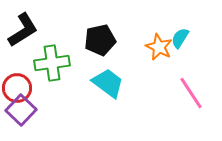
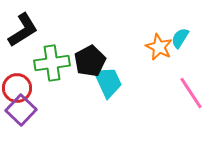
black pentagon: moved 10 px left, 21 px down; rotated 16 degrees counterclockwise
cyan trapezoid: moved 1 px up; rotated 28 degrees clockwise
